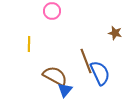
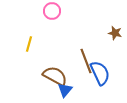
yellow line: rotated 14 degrees clockwise
